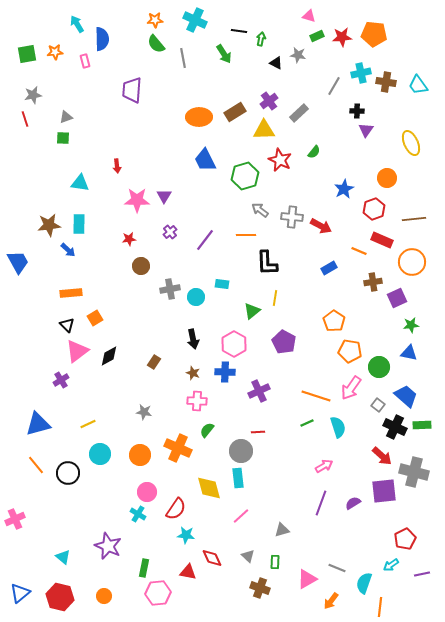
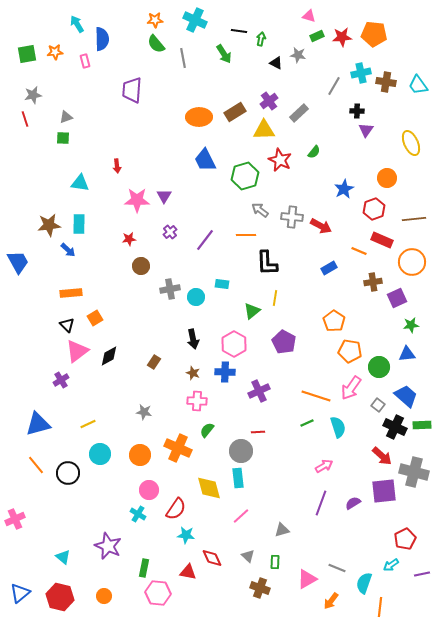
blue triangle at (409, 353): moved 2 px left, 1 px down; rotated 18 degrees counterclockwise
pink circle at (147, 492): moved 2 px right, 2 px up
pink hexagon at (158, 593): rotated 10 degrees clockwise
